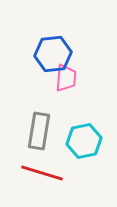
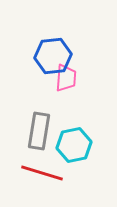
blue hexagon: moved 2 px down
cyan hexagon: moved 10 px left, 4 px down
